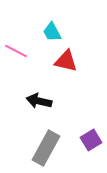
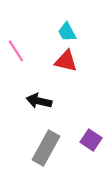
cyan trapezoid: moved 15 px right
pink line: rotated 30 degrees clockwise
purple square: rotated 25 degrees counterclockwise
